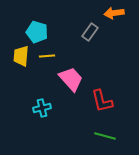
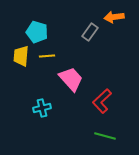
orange arrow: moved 4 px down
red L-shape: rotated 60 degrees clockwise
